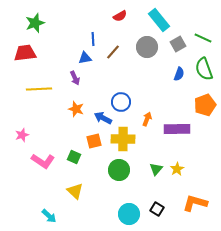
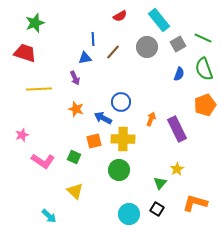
red trapezoid: rotated 25 degrees clockwise
orange arrow: moved 4 px right
purple rectangle: rotated 65 degrees clockwise
green triangle: moved 4 px right, 14 px down
